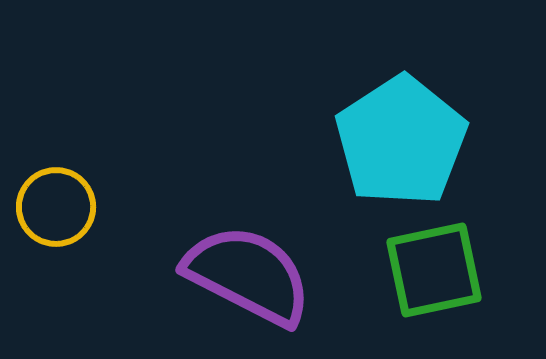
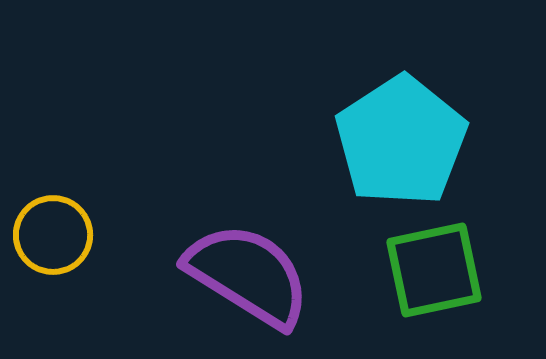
yellow circle: moved 3 px left, 28 px down
purple semicircle: rotated 5 degrees clockwise
